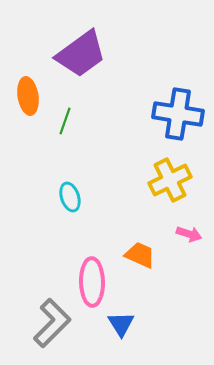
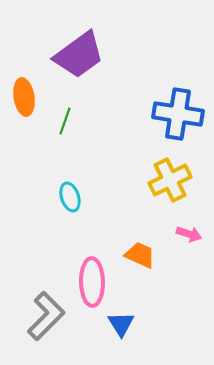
purple trapezoid: moved 2 px left, 1 px down
orange ellipse: moved 4 px left, 1 px down
gray L-shape: moved 6 px left, 7 px up
